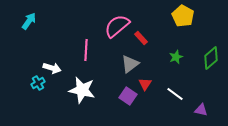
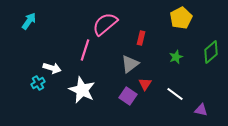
yellow pentagon: moved 2 px left, 2 px down; rotated 15 degrees clockwise
pink semicircle: moved 12 px left, 2 px up
red rectangle: rotated 56 degrees clockwise
pink line: moved 1 px left; rotated 15 degrees clockwise
green diamond: moved 6 px up
white star: rotated 12 degrees clockwise
